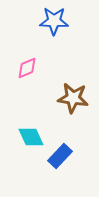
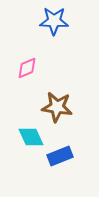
brown star: moved 16 px left, 9 px down
blue rectangle: rotated 25 degrees clockwise
